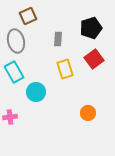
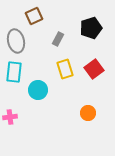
brown square: moved 6 px right
gray rectangle: rotated 24 degrees clockwise
red square: moved 10 px down
cyan rectangle: rotated 35 degrees clockwise
cyan circle: moved 2 px right, 2 px up
